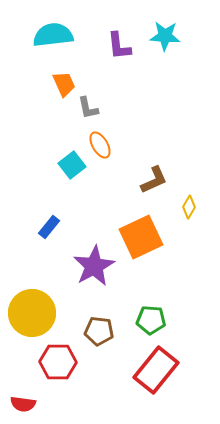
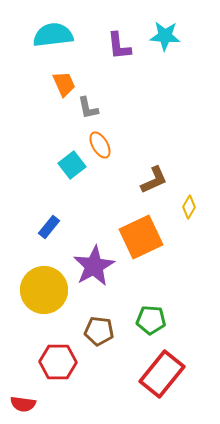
yellow circle: moved 12 px right, 23 px up
red rectangle: moved 6 px right, 4 px down
